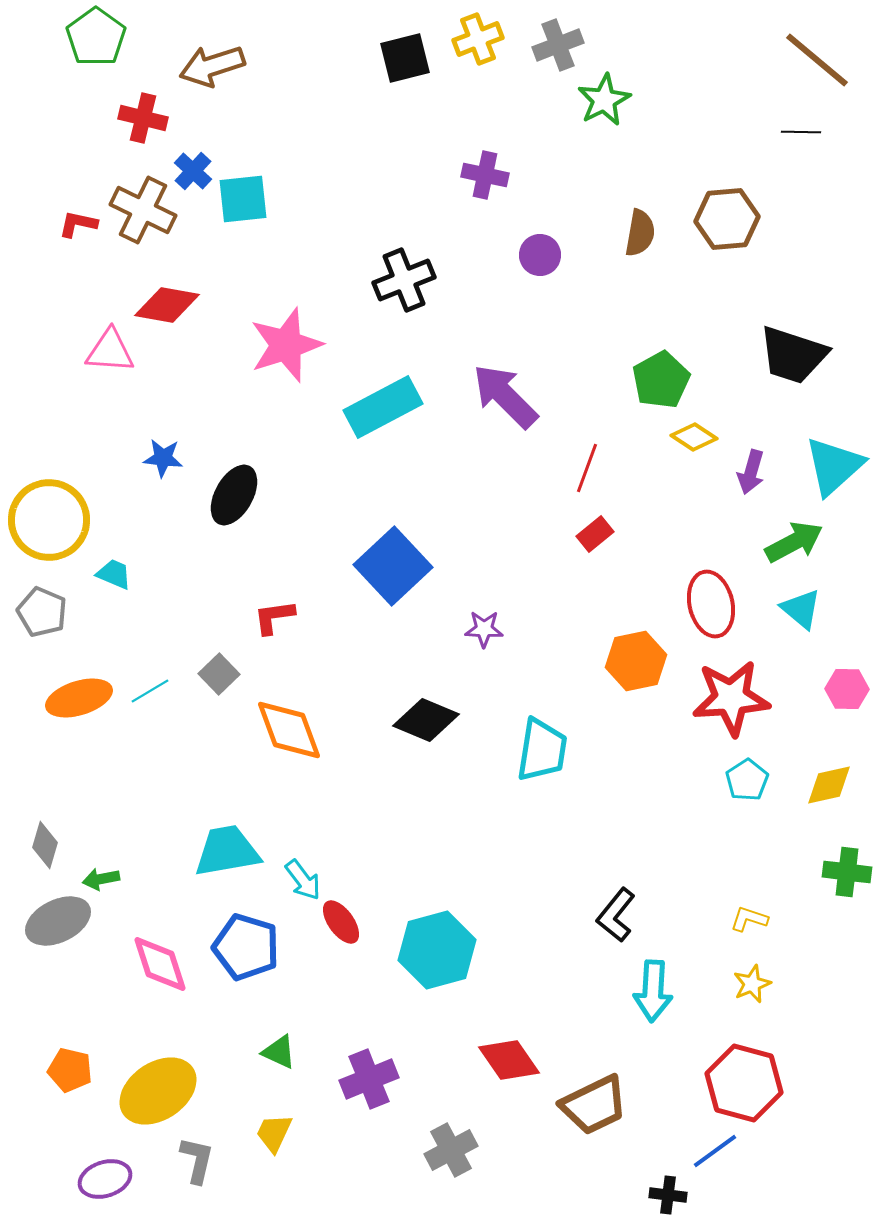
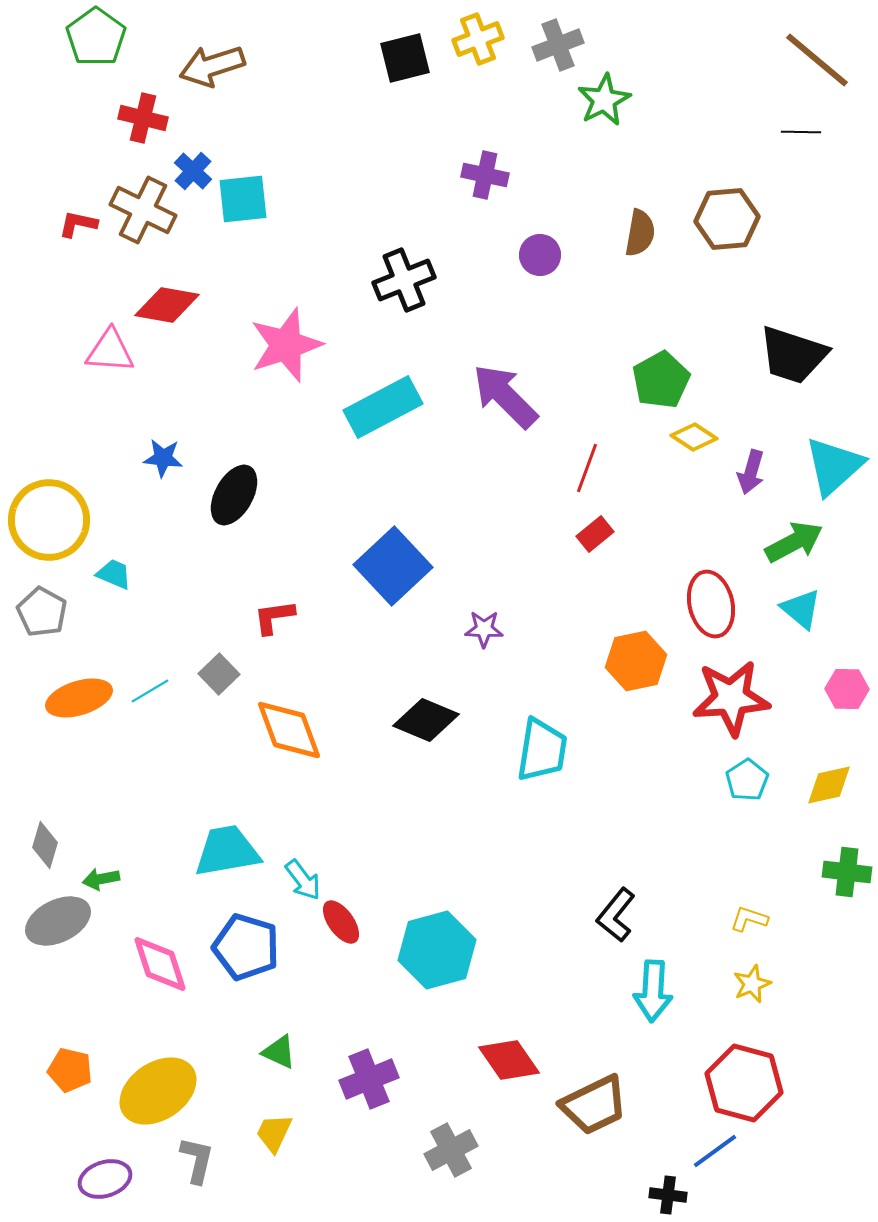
gray pentagon at (42, 612): rotated 6 degrees clockwise
